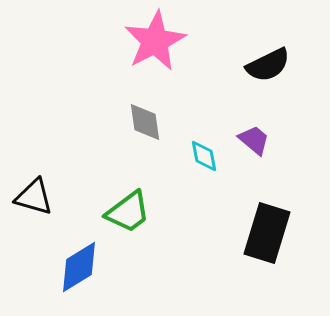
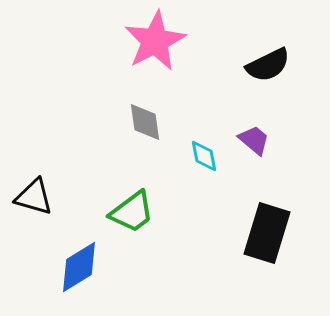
green trapezoid: moved 4 px right
